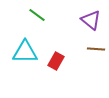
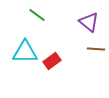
purple triangle: moved 2 px left, 2 px down
red rectangle: moved 4 px left; rotated 24 degrees clockwise
